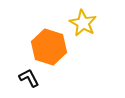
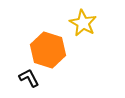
orange hexagon: moved 1 px left, 3 px down
